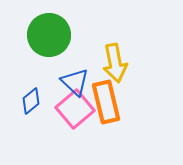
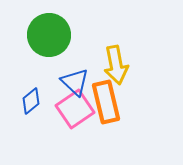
yellow arrow: moved 1 px right, 2 px down
pink square: rotated 6 degrees clockwise
